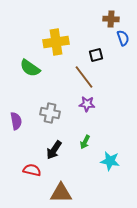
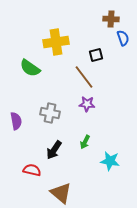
brown triangle: rotated 40 degrees clockwise
